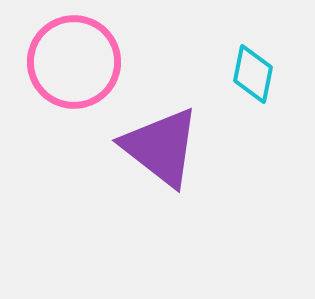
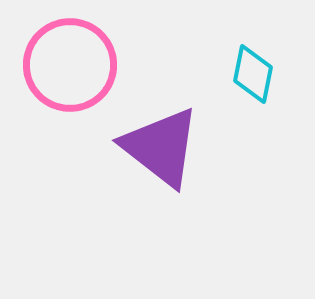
pink circle: moved 4 px left, 3 px down
